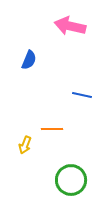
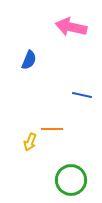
pink arrow: moved 1 px right, 1 px down
yellow arrow: moved 5 px right, 3 px up
